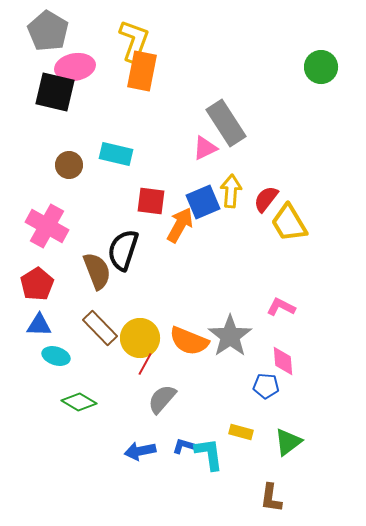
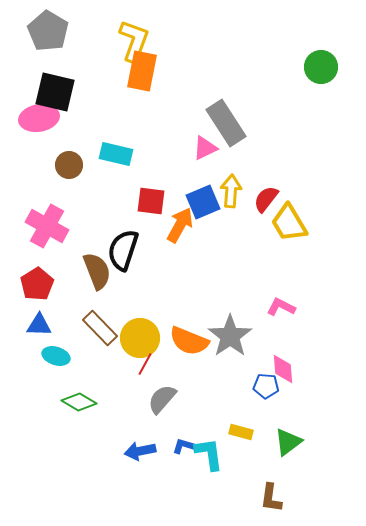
pink ellipse: moved 36 px left, 51 px down
pink diamond: moved 8 px down
